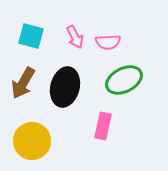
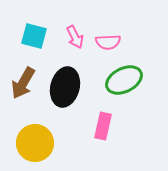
cyan square: moved 3 px right
yellow circle: moved 3 px right, 2 px down
